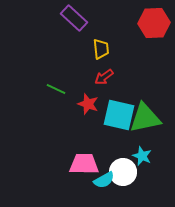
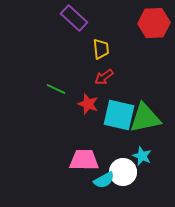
pink trapezoid: moved 4 px up
